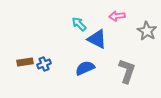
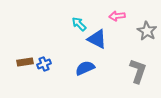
gray L-shape: moved 11 px right
